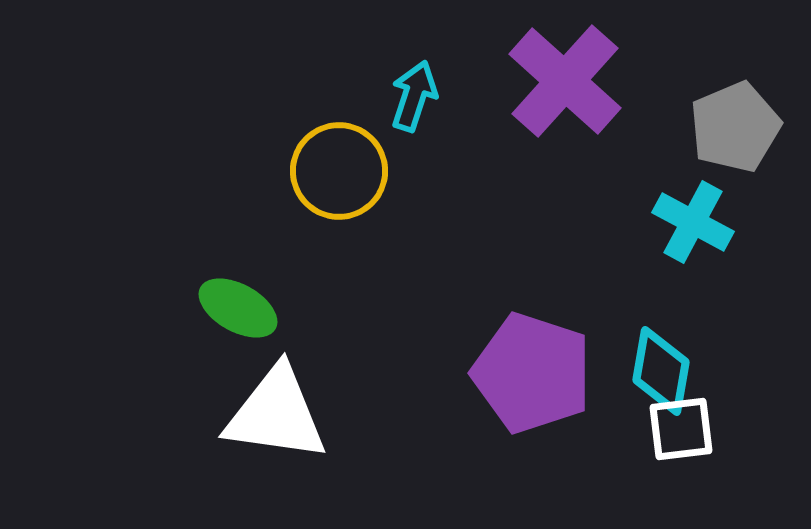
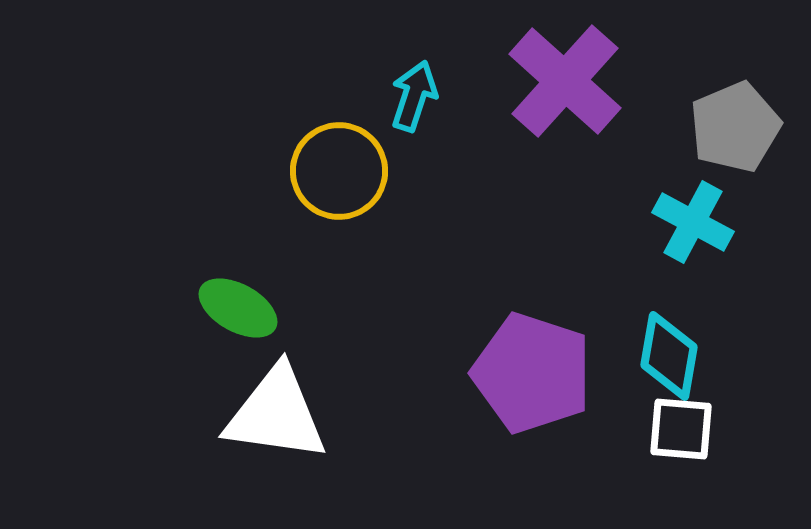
cyan diamond: moved 8 px right, 15 px up
white square: rotated 12 degrees clockwise
